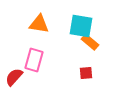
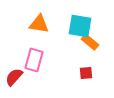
cyan square: moved 1 px left
